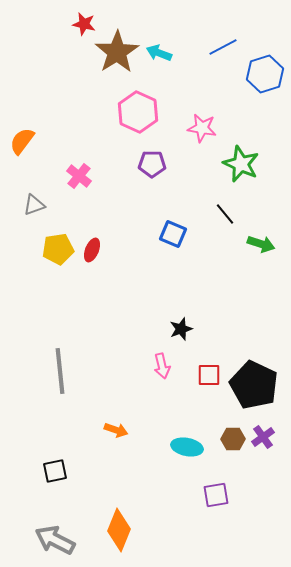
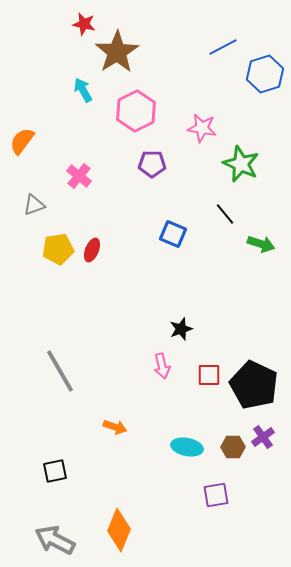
cyan arrow: moved 76 px left, 37 px down; rotated 40 degrees clockwise
pink hexagon: moved 2 px left, 1 px up; rotated 9 degrees clockwise
gray line: rotated 24 degrees counterclockwise
orange arrow: moved 1 px left, 3 px up
brown hexagon: moved 8 px down
